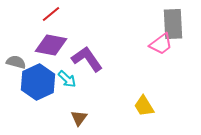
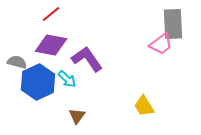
gray semicircle: moved 1 px right
brown triangle: moved 2 px left, 2 px up
